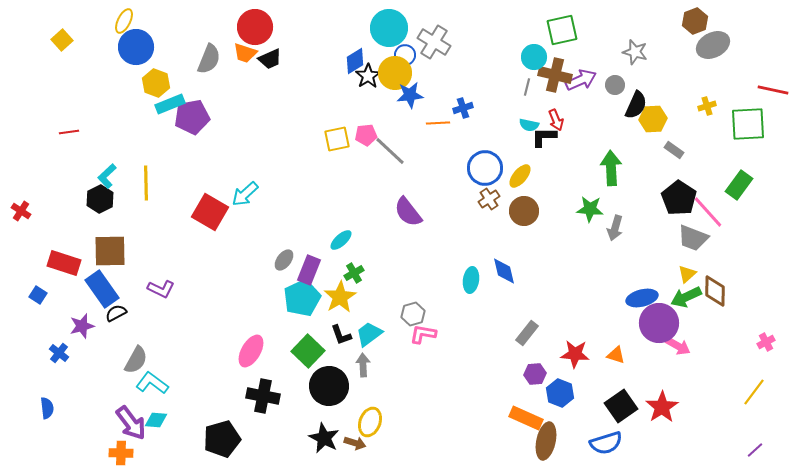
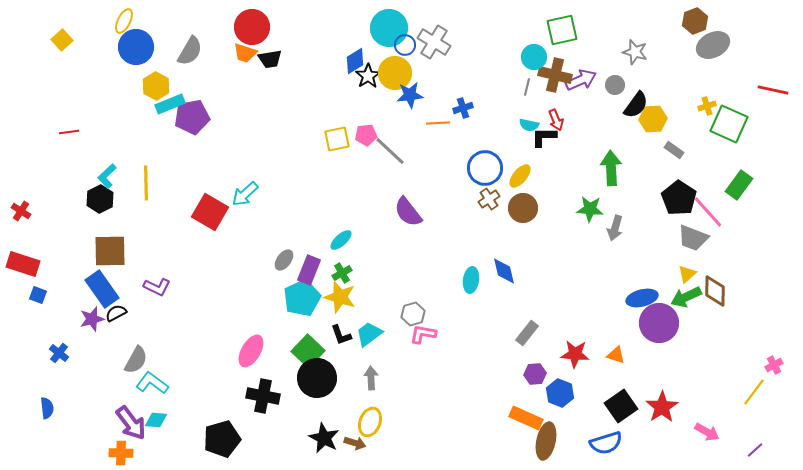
red circle at (255, 27): moved 3 px left
blue circle at (405, 55): moved 10 px up
gray semicircle at (209, 59): moved 19 px left, 8 px up; rotated 8 degrees clockwise
black trapezoid at (270, 59): rotated 15 degrees clockwise
yellow hexagon at (156, 83): moved 3 px down; rotated 8 degrees clockwise
black semicircle at (636, 105): rotated 12 degrees clockwise
green square at (748, 124): moved 19 px left; rotated 27 degrees clockwise
brown circle at (524, 211): moved 1 px left, 3 px up
red rectangle at (64, 263): moved 41 px left, 1 px down
green cross at (354, 273): moved 12 px left
purple L-shape at (161, 289): moved 4 px left, 2 px up
blue square at (38, 295): rotated 12 degrees counterclockwise
yellow star at (340, 297): rotated 24 degrees counterclockwise
purple star at (82, 326): moved 10 px right, 7 px up
pink cross at (766, 342): moved 8 px right, 23 px down
pink arrow at (678, 346): moved 29 px right, 86 px down
gray arrow at (363, 365): moved 8 px right, 13 px down
black circle at (329, 386): moved 12 px left, 8 px up
